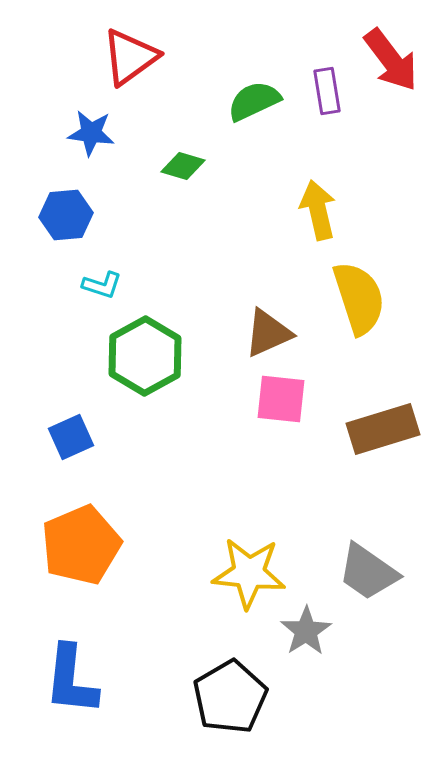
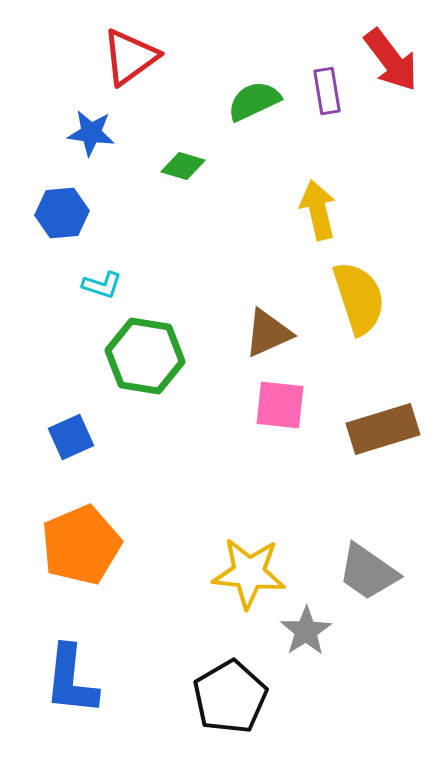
blue hexagon: moved 4 px left, 2 px up
green hexagon: rotated 22 degrees counterclockwise
pink square: moved 1 px left, 6 px down
